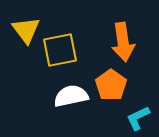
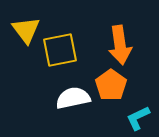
orange arrow: moved 3 px left, 3 px down
white semicircle: moved 2 px right, 2 px down
